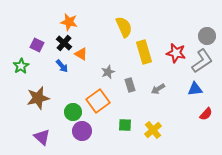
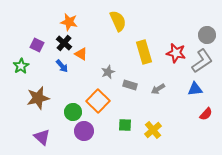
yellow semicircle: moved 6 px left, 6 px up
gray circle: moved 1 px up
gray rectangle: rotated 56 degrees counterclockwise
orange square: rotated 10 degrees counterclockwise
purple circle: moved 2 px right
